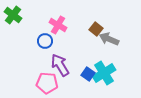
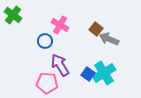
pink cross: moved 2 px right
